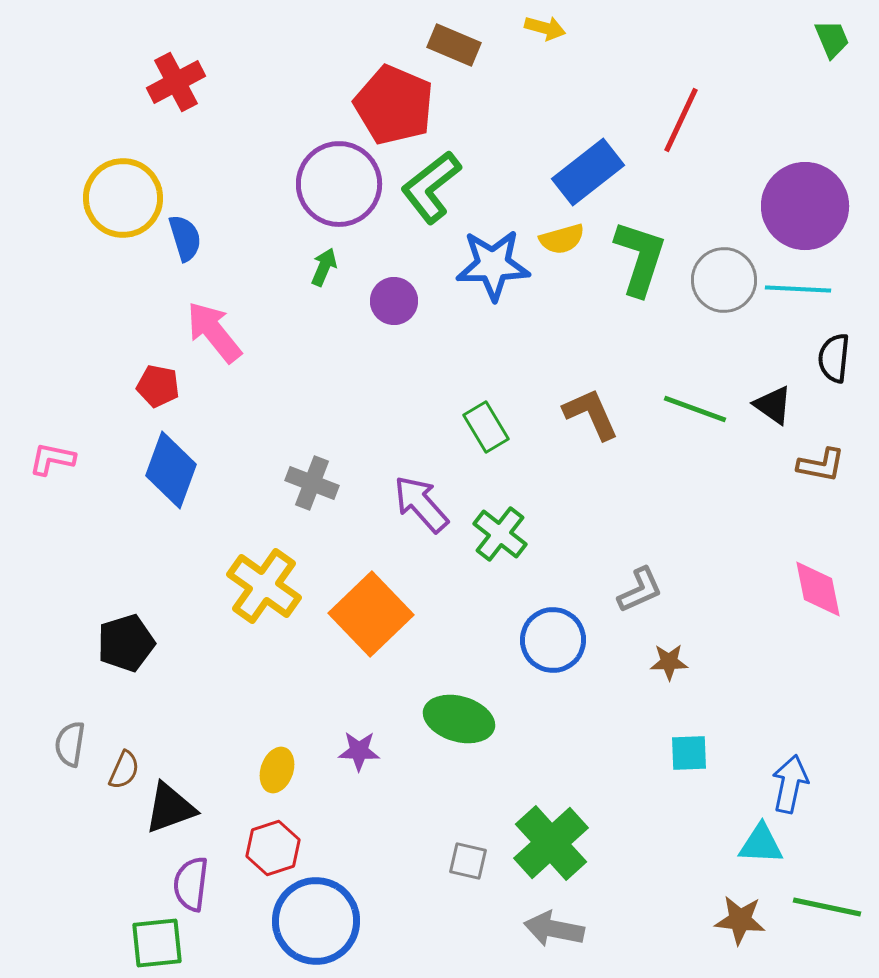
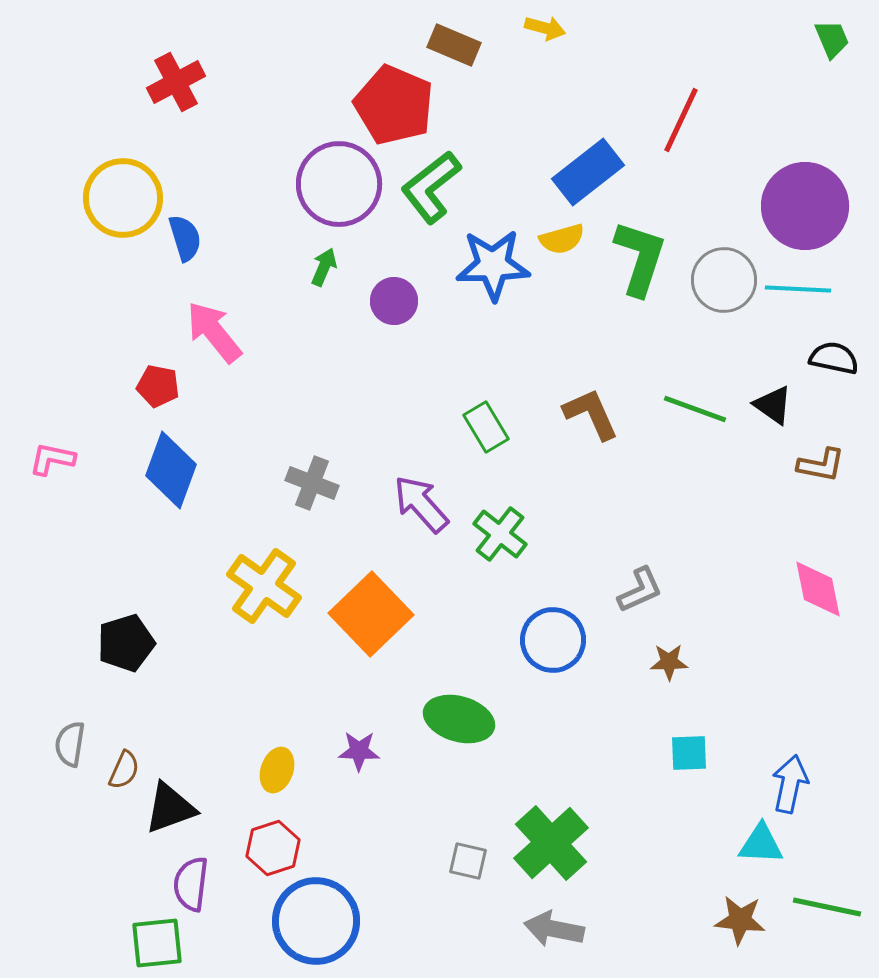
black semicircle at (834, 358): rotated 96 degrees clockwise
